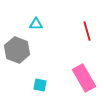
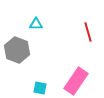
red line: moved 1 px right, 1 px down
pink rectangle: moved 8 px left, 3 px down; rotated 64 degrees clockwise
cyan square: moved 3 px down
